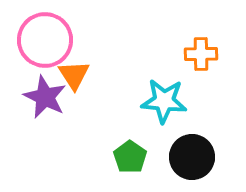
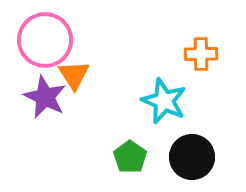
cyan star: rotated 18 degrees clockwise
